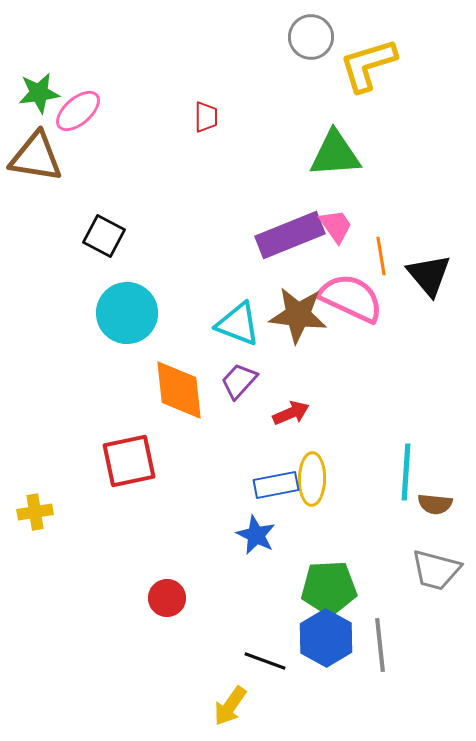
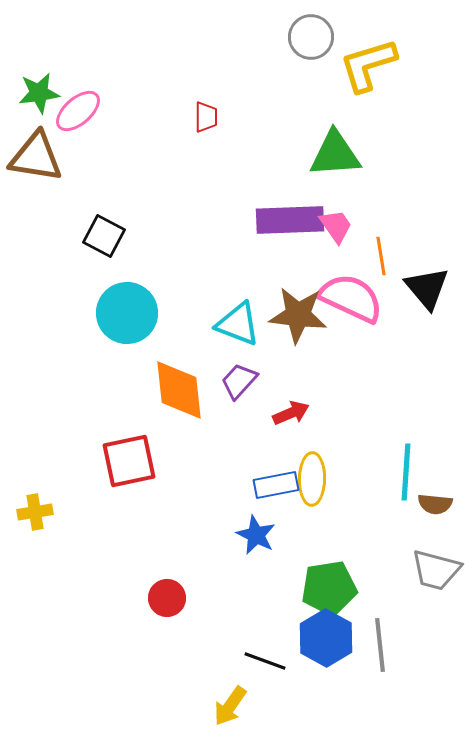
purple rectangle: moved 15 px up; rotated 20 degrees clockwise
black triangle: moved 2 px left, 13 px down
green pentagon: rotated 6 degrees counterclockwise
